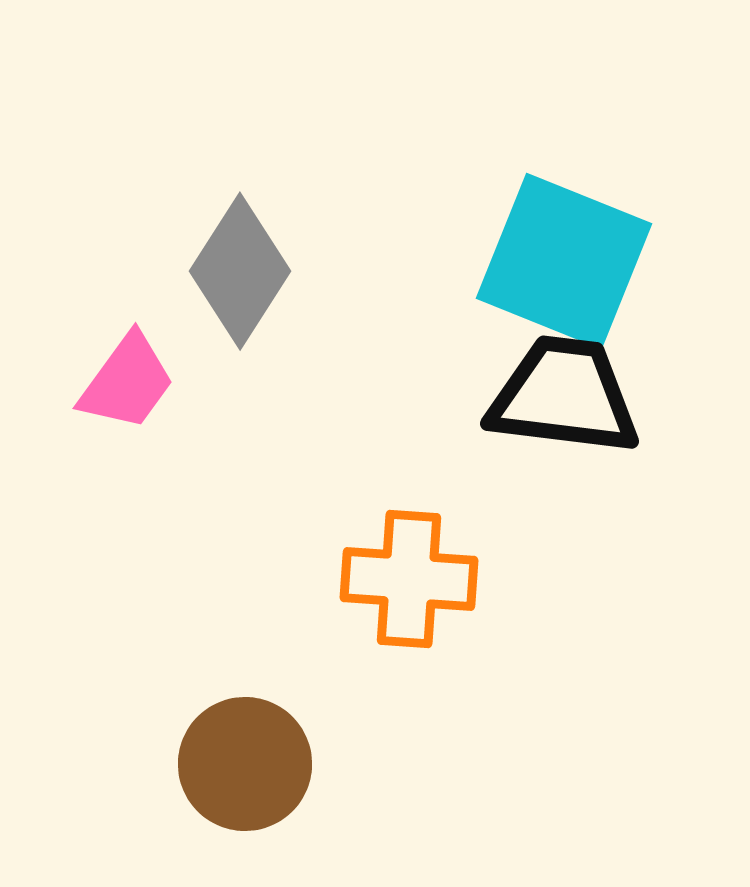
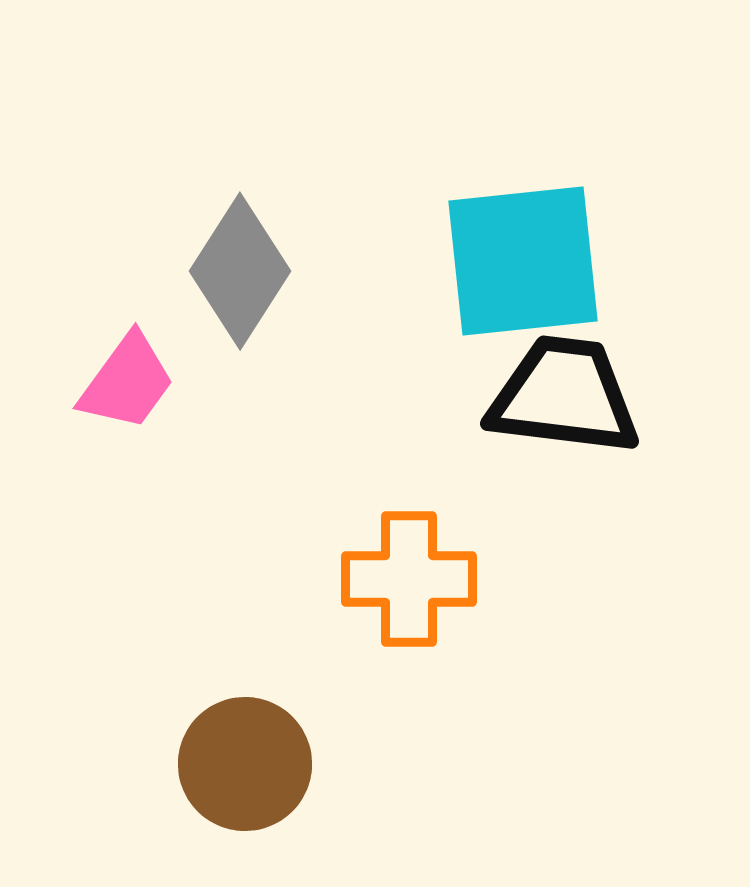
cyan square: moved 41 px left; rotated 28 degrees counterclockwise
orange cross: rotated 4 degrees counterclockwise
